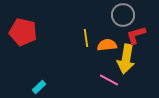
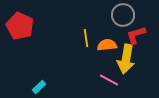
red pentagon: moved 3 px left, 6 px up; rotated 12 degrees clockwise
